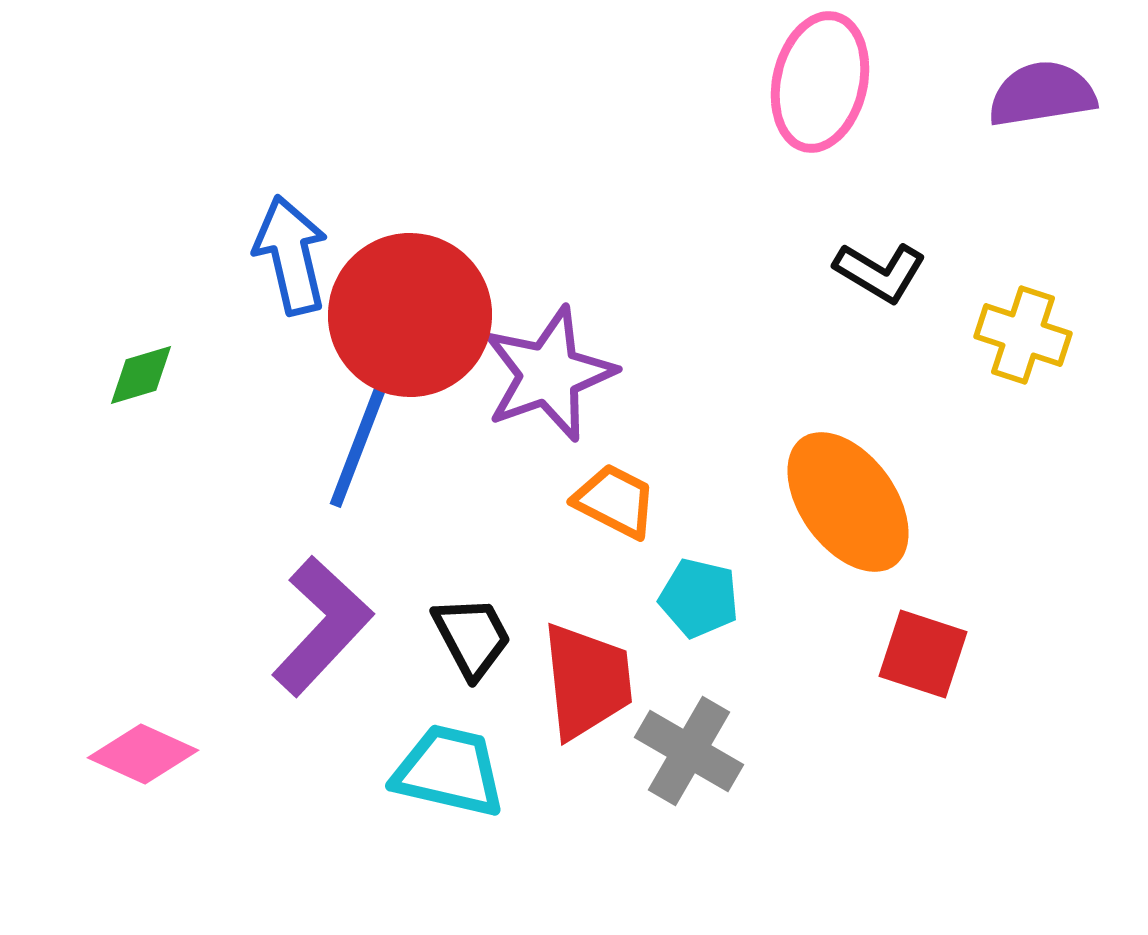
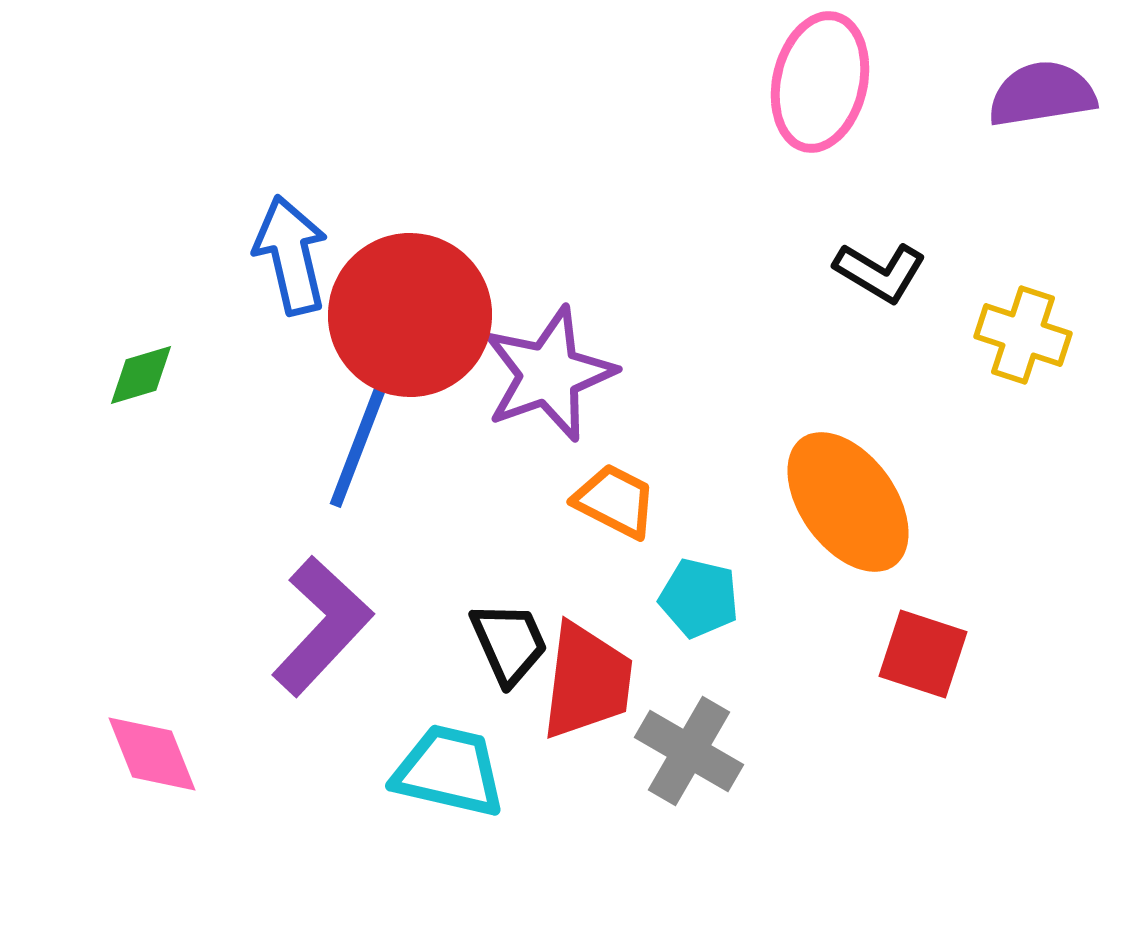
black trapezoid: moved 37 px right, 6 px down; rotated 4 degrees clockwise
red trapezoid: rotated 13 degrees clockwise
pink diamond: moved 9 px right; rotated 44 degrees clockwise
